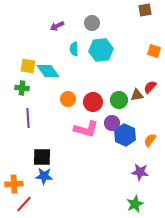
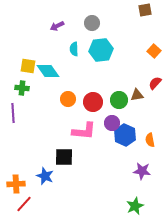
orange square: rotated 24 degrees clockwise
red semicircle: moved 5 px right, 4 px up
purple line: moved 15 px left, 5 px up
pink L-shape: moved 2 px left, 2 px down; rotated 10 degrees counterclockwise
orange semicircle: rotated 48 degrees counterclockwise
black square: moved 22 px right
purple star: moved 2 px right, 1 px up
blue star: moved 1 px right; rotated 18 degrees clockwise
orange cross: moved 2 px right
green star: moved 2 px down
